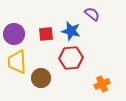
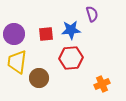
purple semicircle: rotated 35 degrees clockwise
blue star: moved 1 px up; rotated 18 degrees counterclockwise
yellow trapezoid: rotated 10 degrees clockwise
brown circle: moved 2 px left
